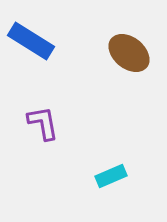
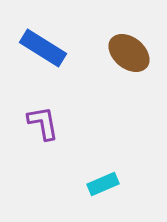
blue rectangle: moved 12 px right, 7 px down
cyan rectangle: moved 8 px left, 8 px down
